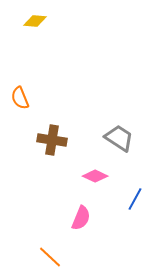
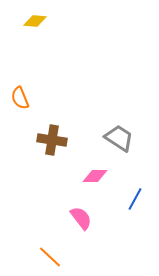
pink diamond: rotated 25 degrees counterclockwise
pink semicircle: rotated 60 degrees counterclockwise
